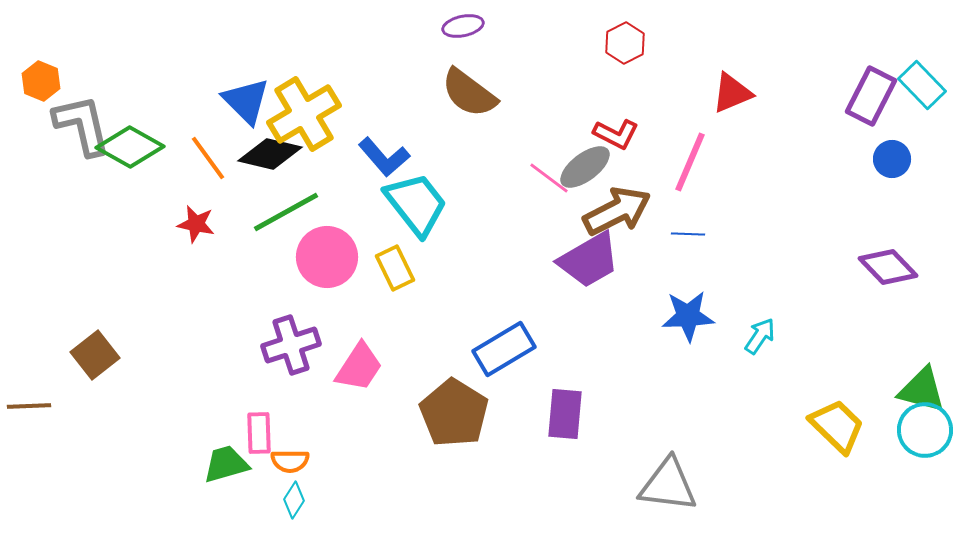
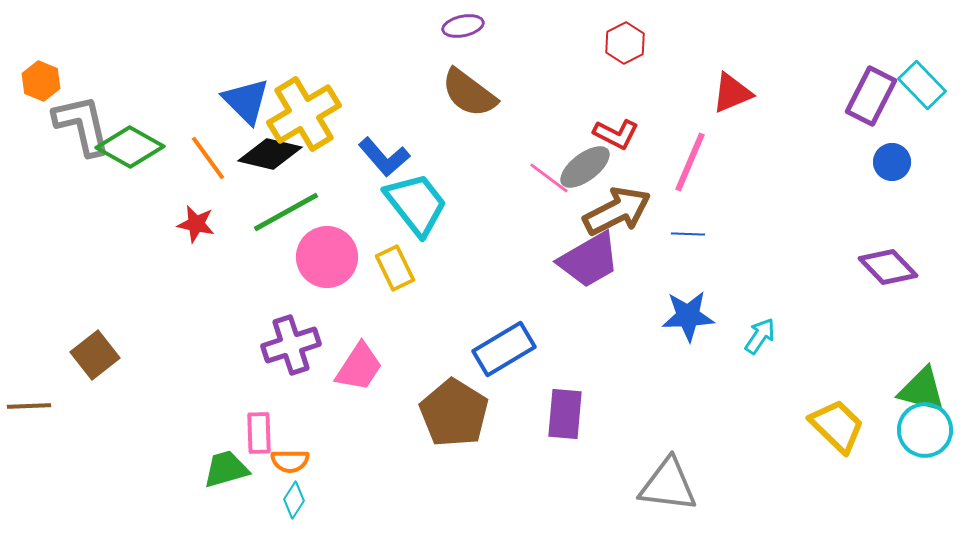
blue circle at (892, 159): moved 3 px down
green trapezoid at (226, 464): moved 5 px down
